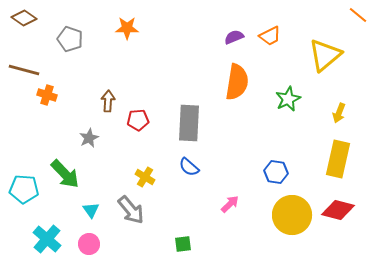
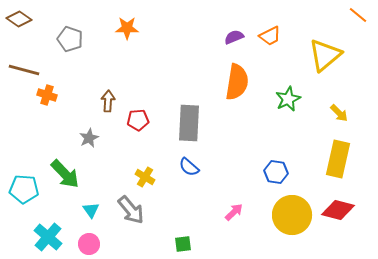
brown diamond: moved 5 px left, 1 px down
yellow arrow: rotated 66 degrees counterclockwise
pink arrow: moved 4 px right, 8 px down
cyan cross: moved 1 px right, 2 px up
